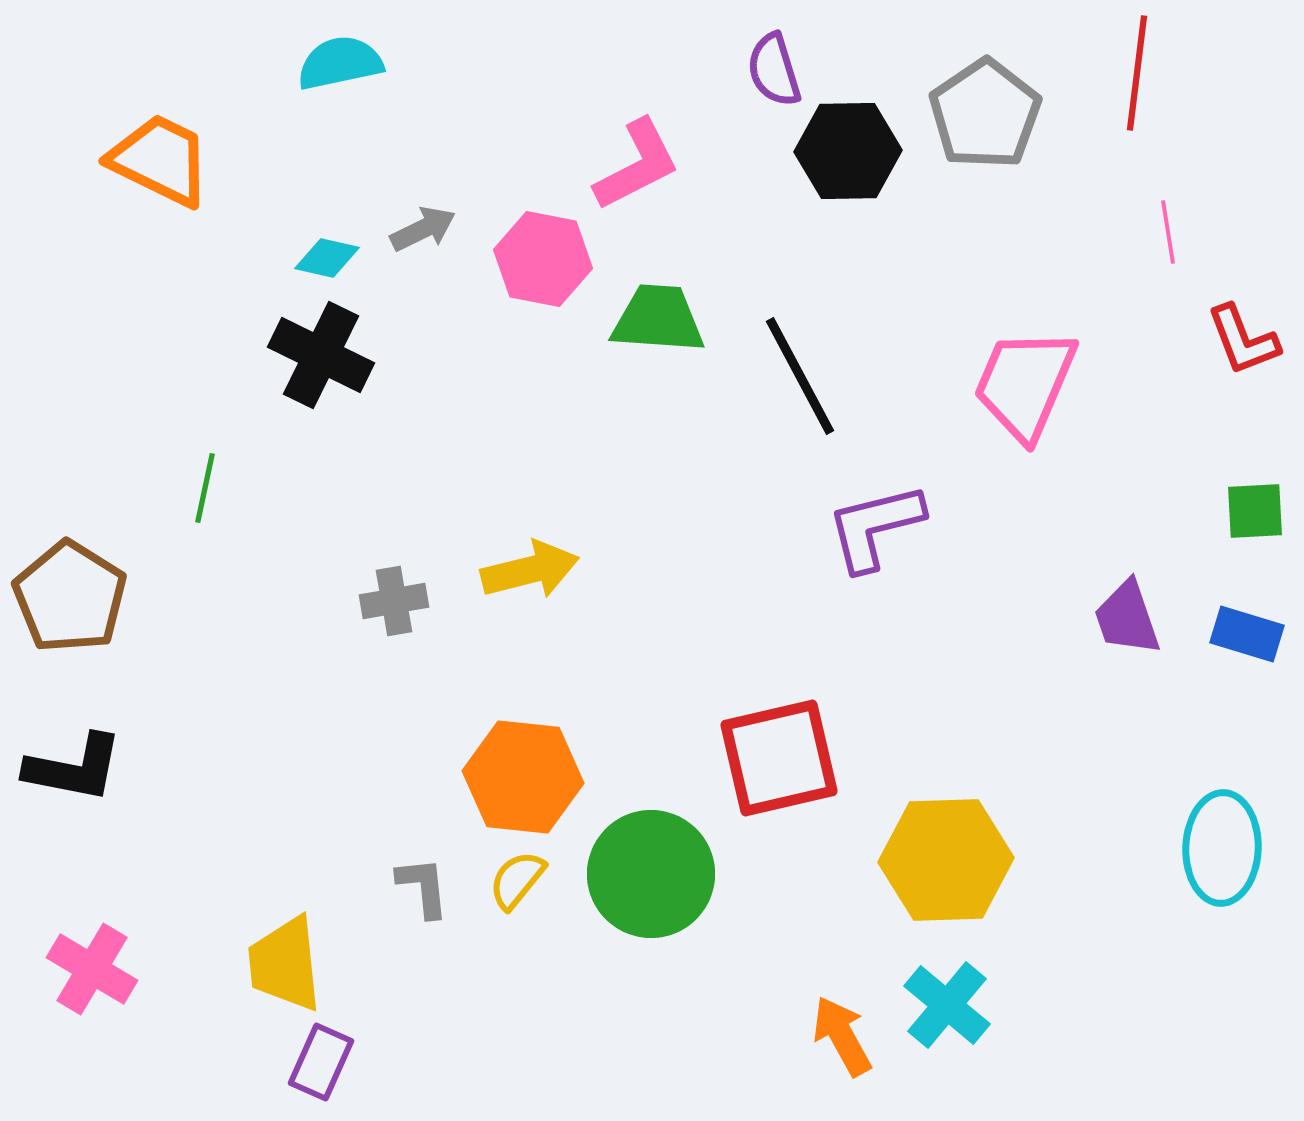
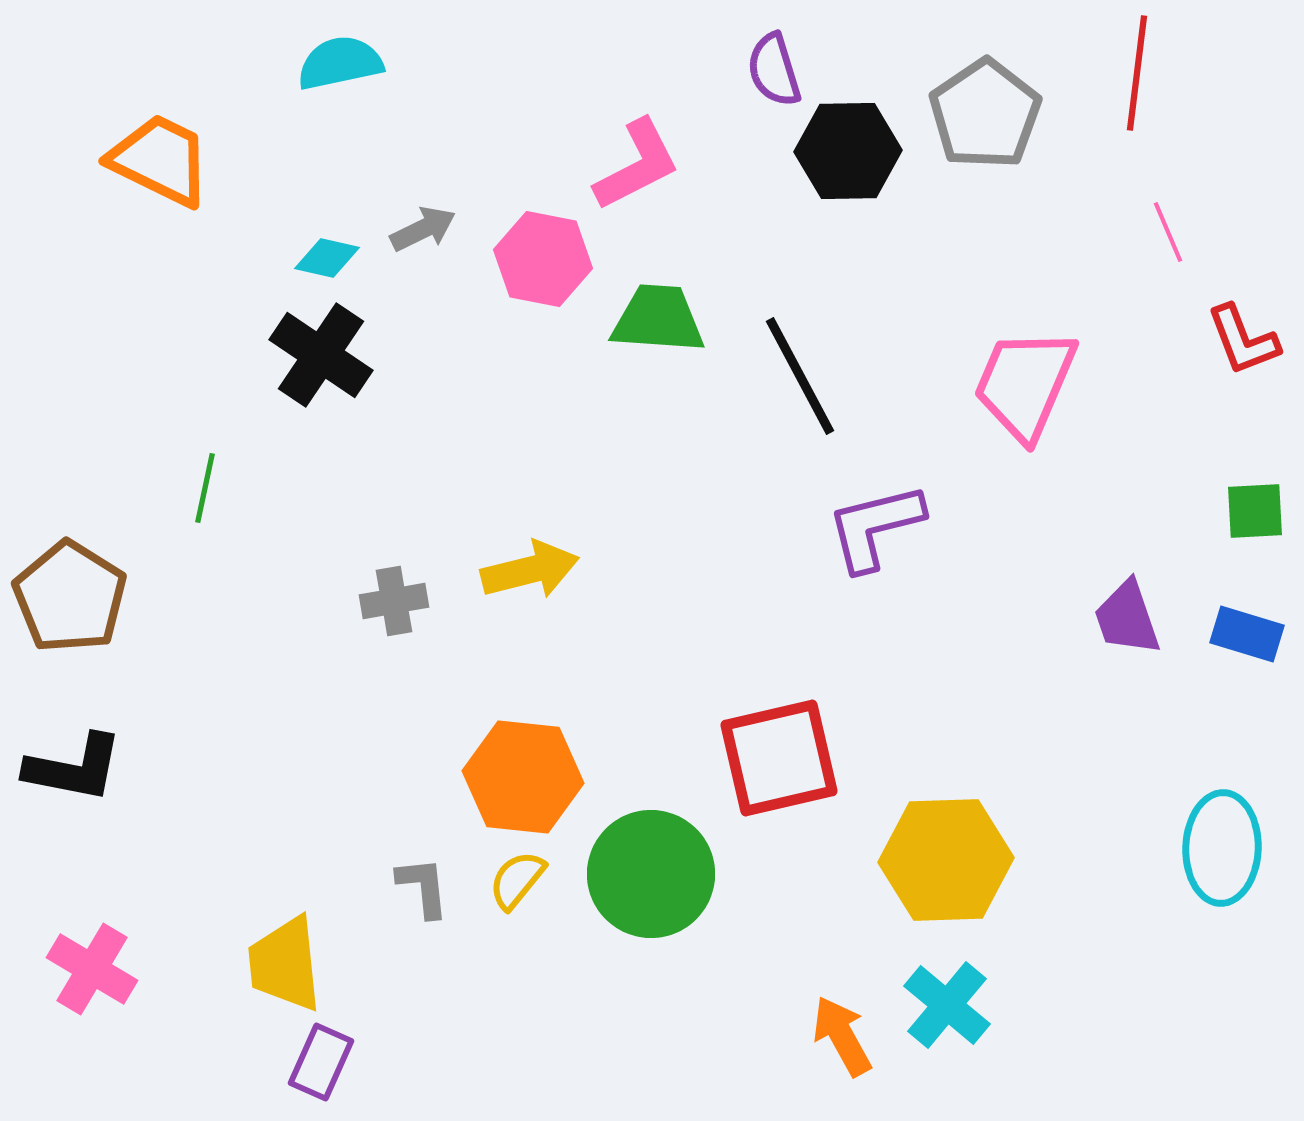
pink line: rotated 14 degrees counterclockwise
black cross: rotated 8 degrees clockwise
